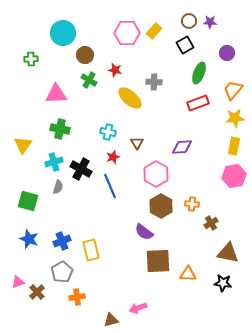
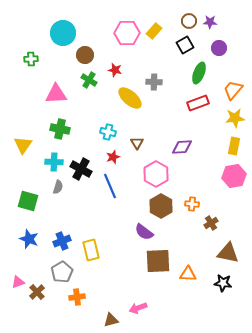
purple circle at (227, 53): moved 8 px left, 5 px up
cyan cross at (54, 162): rotated 18 degrees clockwise
